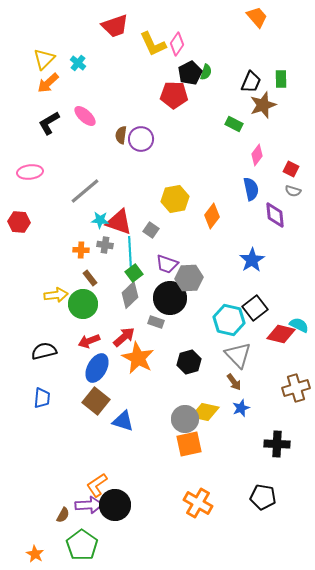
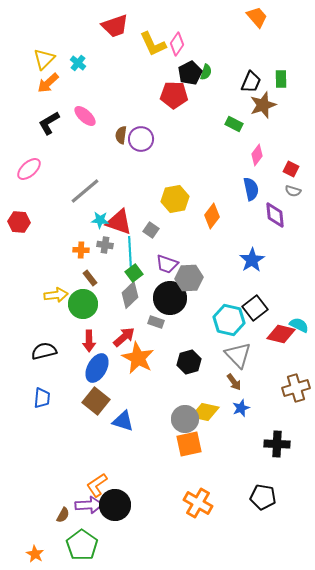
pink ellipse at (30, 172): moved 1 px left, 3 px up; rotated 35 degrees counterclockwise
red arrow at (89, 341): rotated 70 degrees counterclockwise
